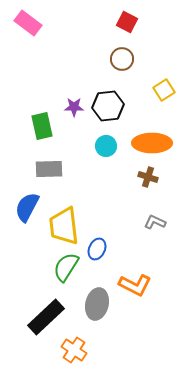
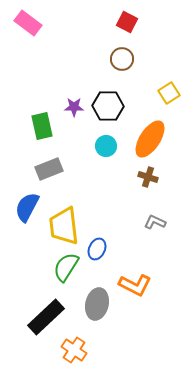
yellow square: moved 5 px right, 3 px down
black hexagon: rotated 8 degrees clockwise
orange ellipse: moved 2 px left, 4 px up; rotated 57 degrees counterclockwise
gray rectangle: rotated 20 degrees counterclockwise
